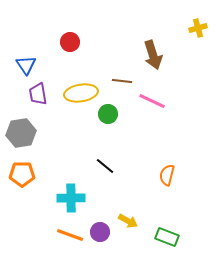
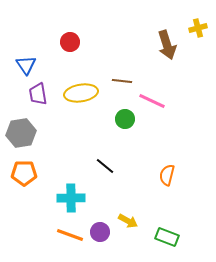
brown arrow: moved 14 px right, 10 px up
green circle: moved 17 px right, 5 px down
orange pentagon: moved 2 px right, 1 px up
